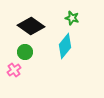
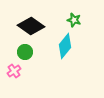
green star: moved 2 px right, 2 px down
pink cross: moved 1 px down
